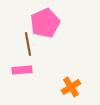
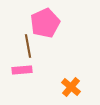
brown line: moved 2 px down
orange cross: rotated 18 degrees counterclockwise
